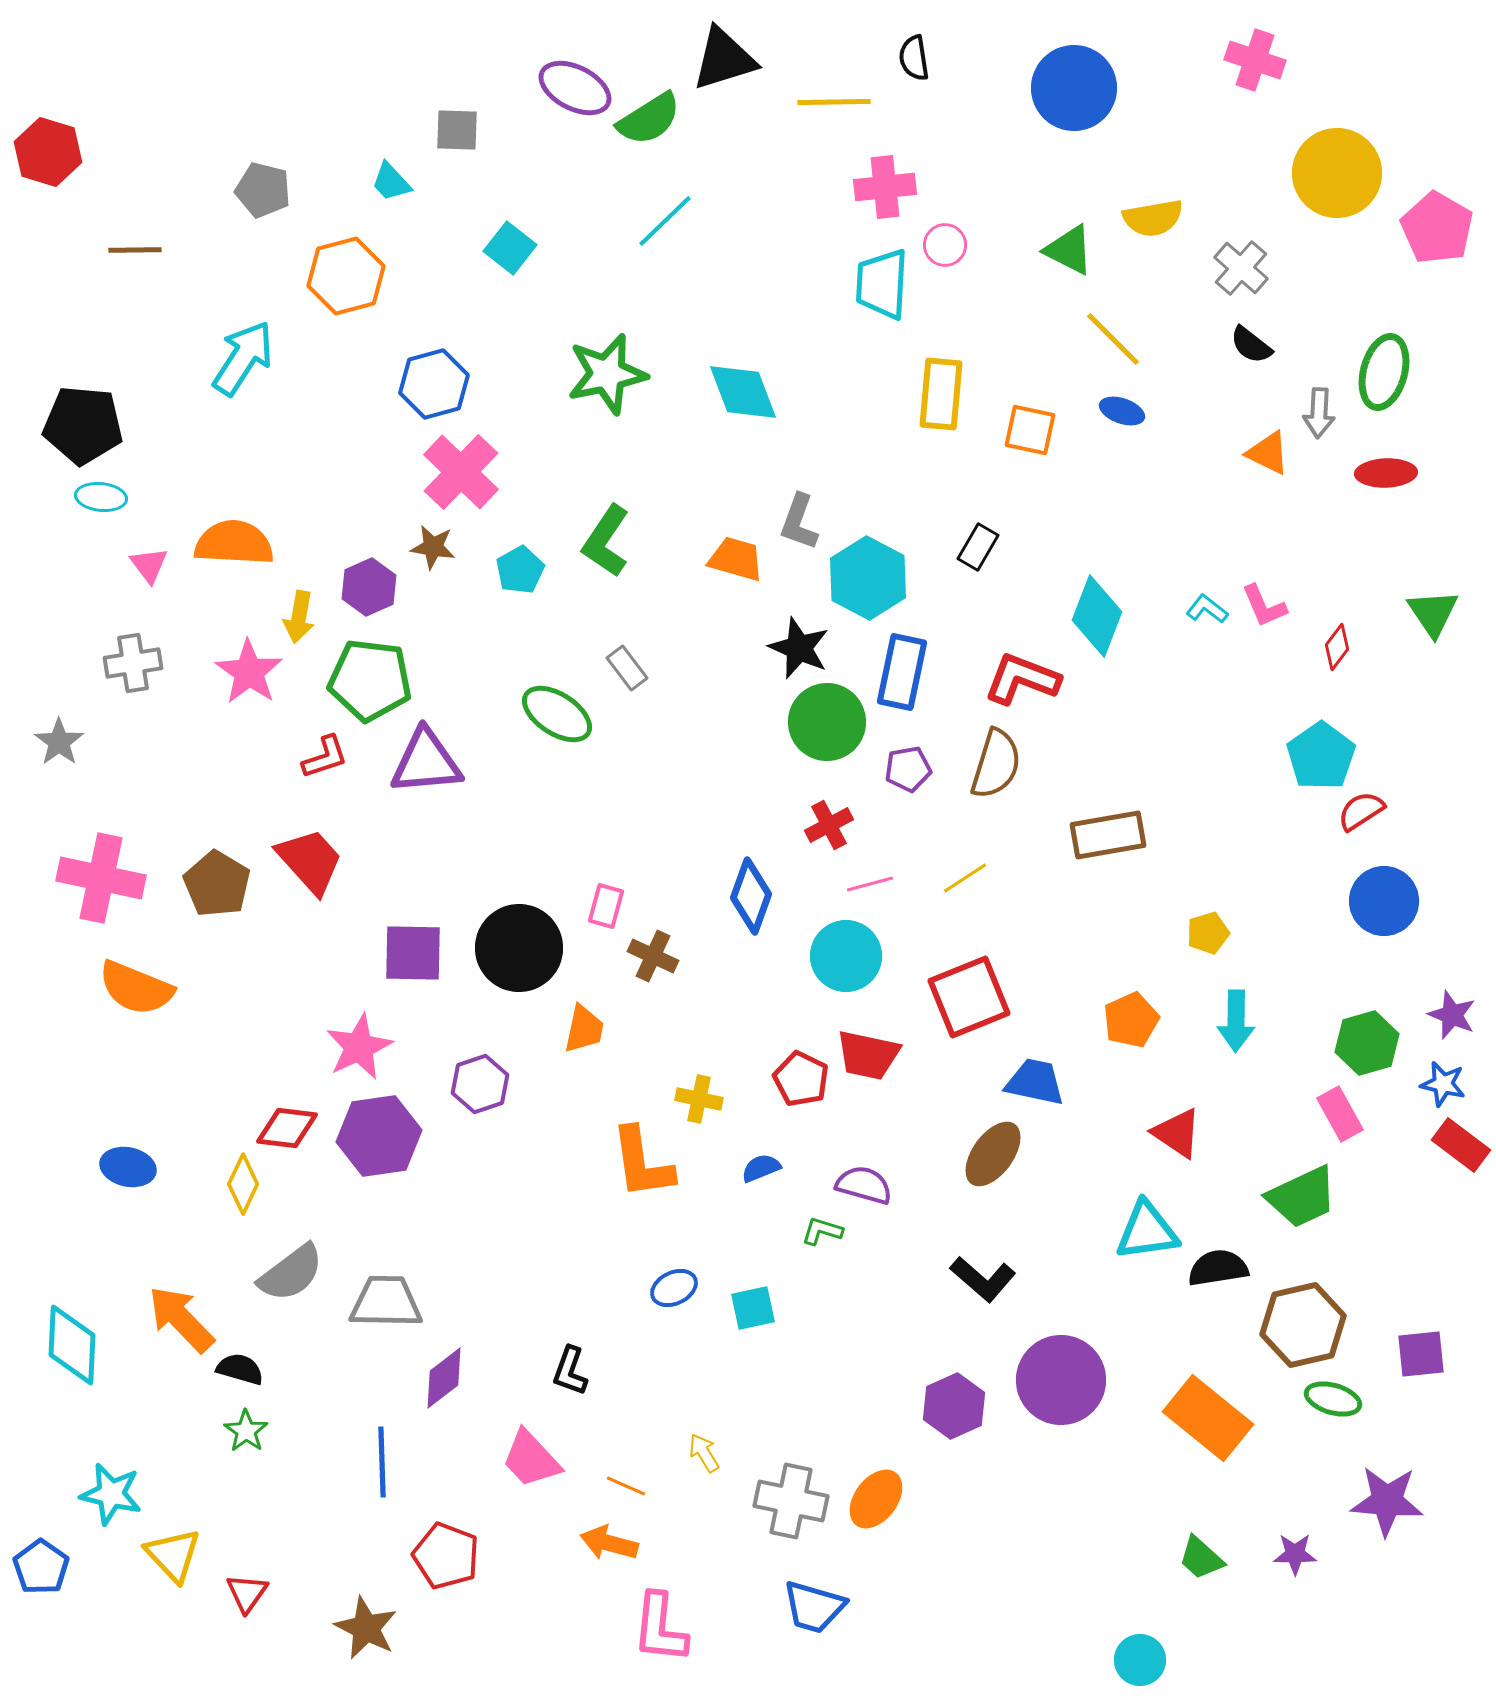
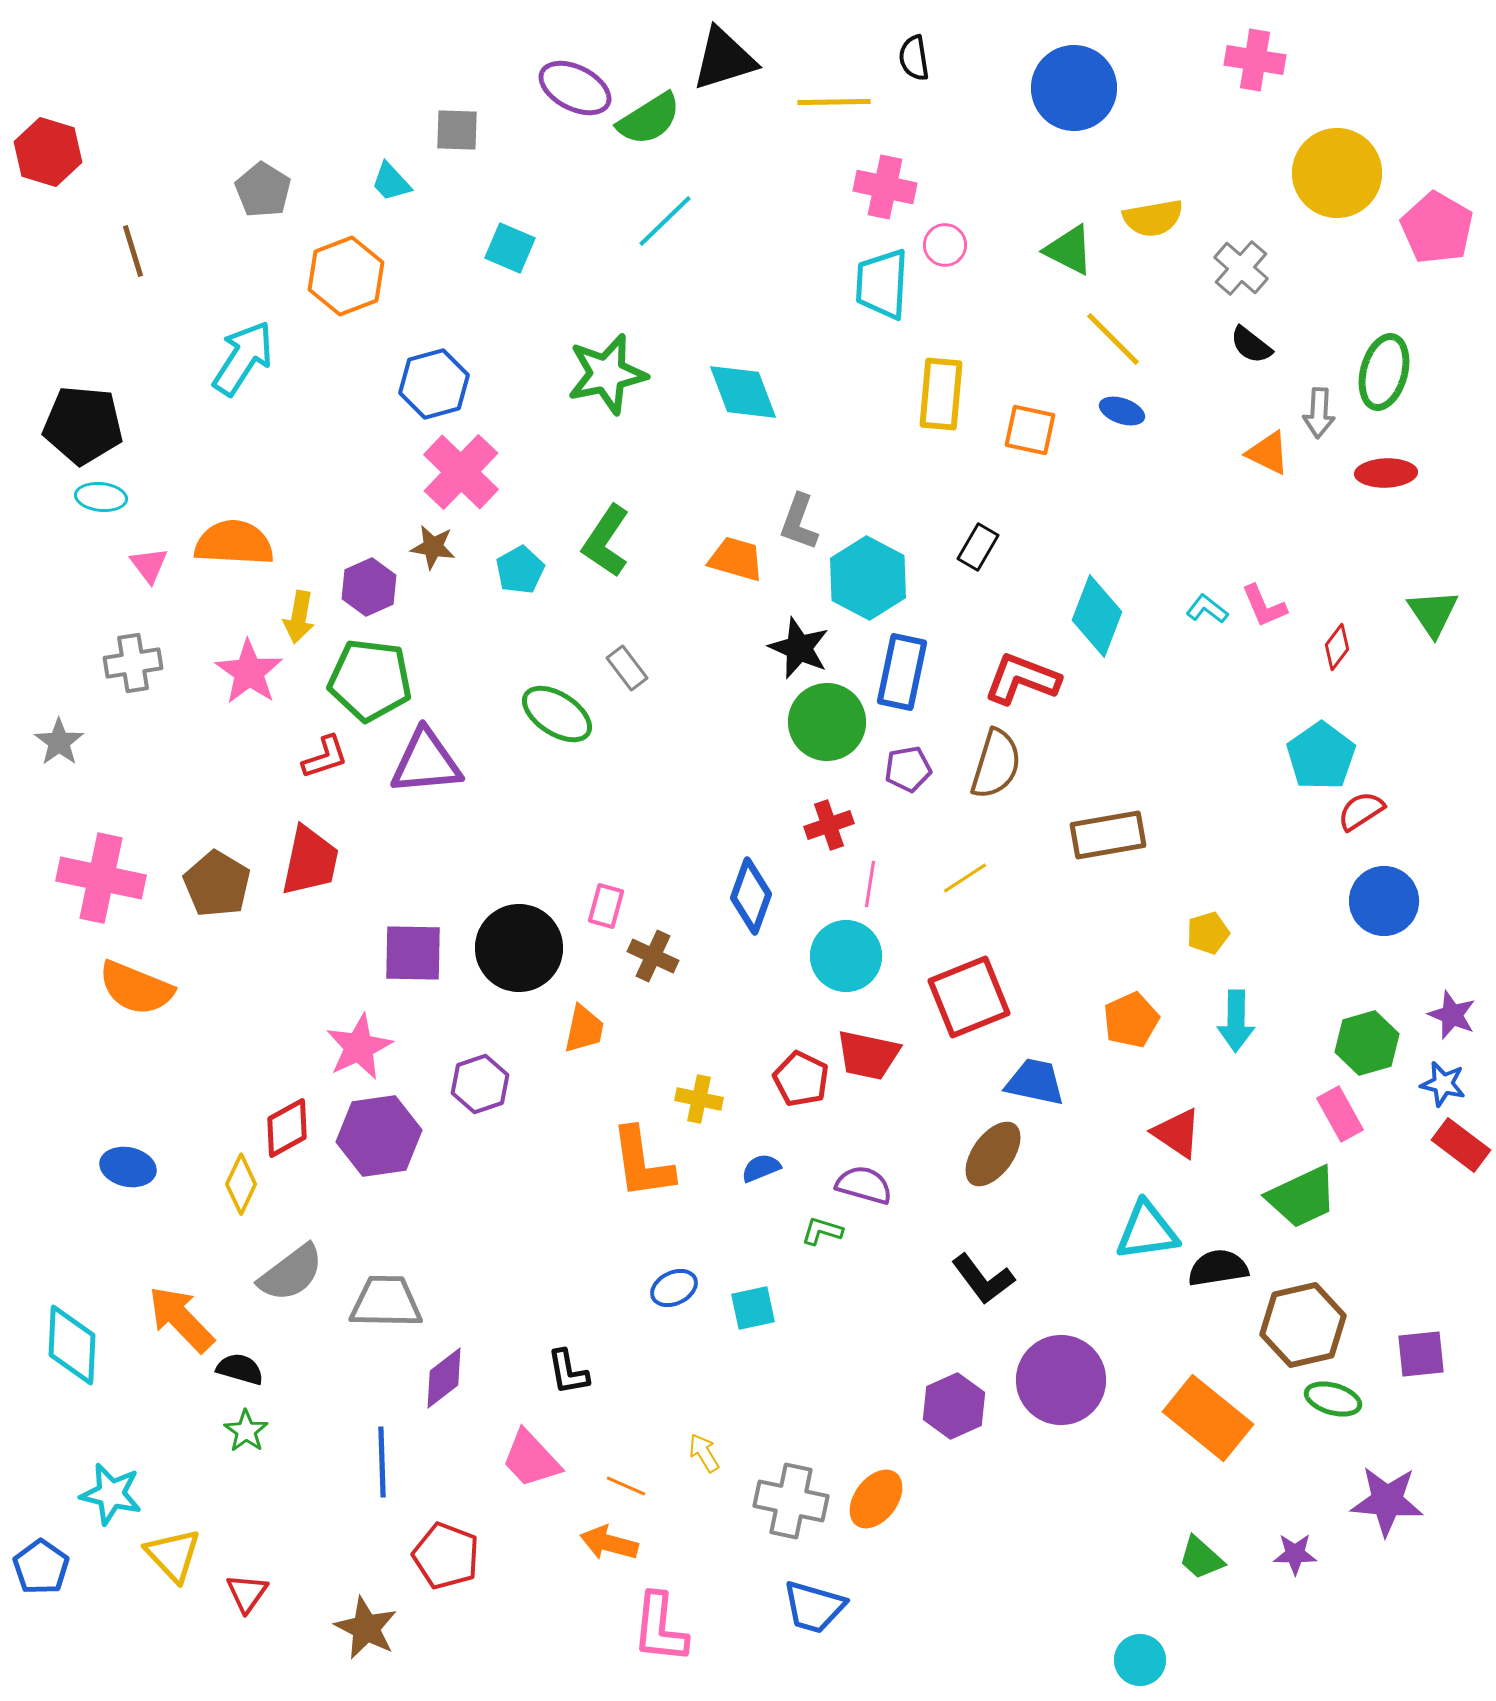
pink cross at (1255, 60): rotated 10 degrees counterclockwise
pink cross at (885, 187): rotated 18 degrees clockwise
gray pentagon at (263, 190): rotated 18 degrees clockwise
cyan square at (510, 248): rotated 15 degrees counterclockwise
brown line at (135, 250): moved 2 px left, 1 px down; rotated 74 degrees clockwise
orange hexagon at (346, 276): rotated 6 degrees counterclockwise
red cross at (829, 825): rotated 9 degrees clockwise
red trapezoid at (310, 861): rotated 54 degrees clockwise
pink line at (870, 884): rotated 66 degrees counterclockwise
red diamond at (287, 1128): rotated 36 degrees counterclockwise
yellow diamond at (243, 1184): moved 2 px left
black L-shape at (983, 1279): rotated 12 degrees clockwise
black L-shape at (570, 1371): moved 2 px left, 1 px down; rotated 30 degrees counterclockwise
